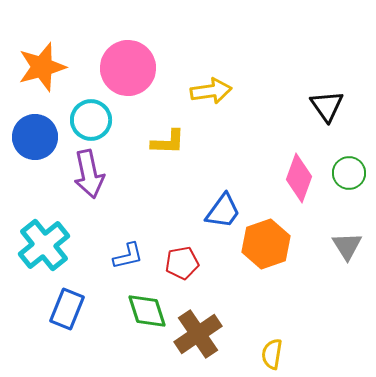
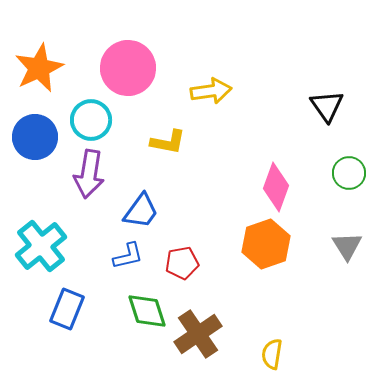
orange star: moved 3 px left, 1 px down; rotated 9 degrees counterclockwise
yellow L-shape: rotated 9 degrees clockwise
purple arrow: rotated 21 degrees clockwise
pink diamond: moved 23 px left, 9 px down
blue trapezoid: moved 82 px left
cyan cross: moved 3 px left, 1 px down
